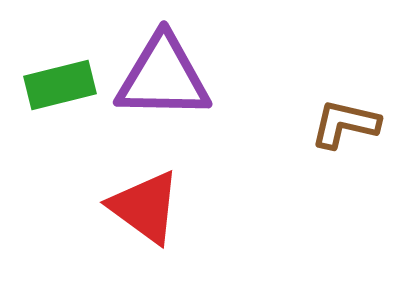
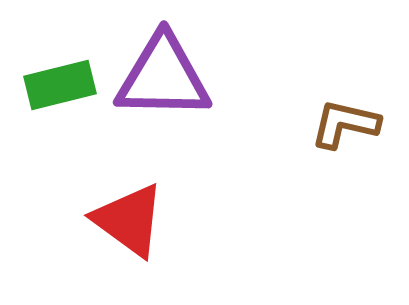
red triangle: moved 16 px left, 13 px down
